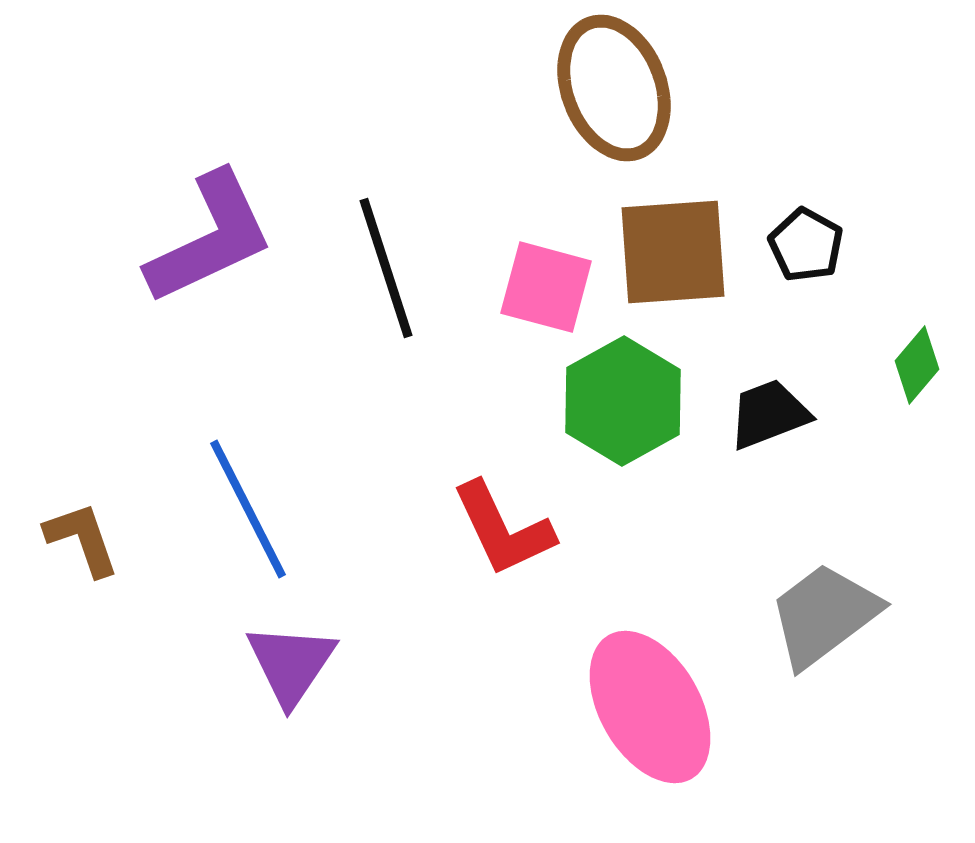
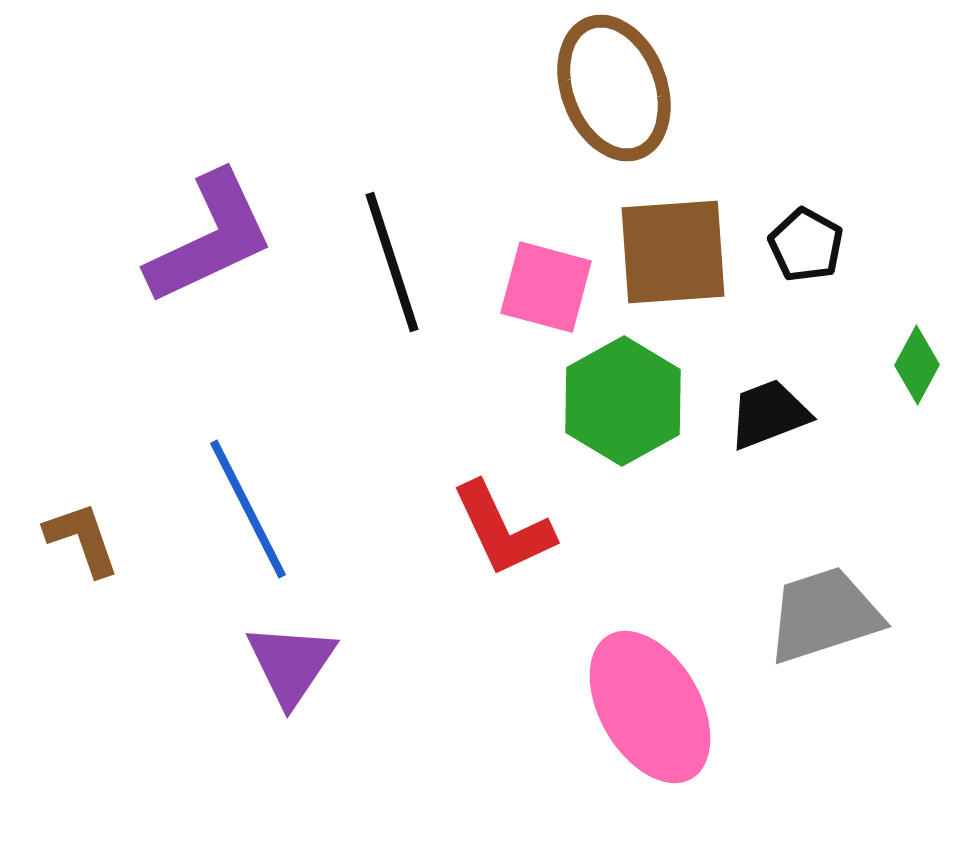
black line: moved 6 px right, 6 px up
green diamond: rotated 12 degrees counterclockwise
gray trapezoid: rotated 19 degrees clockwise
